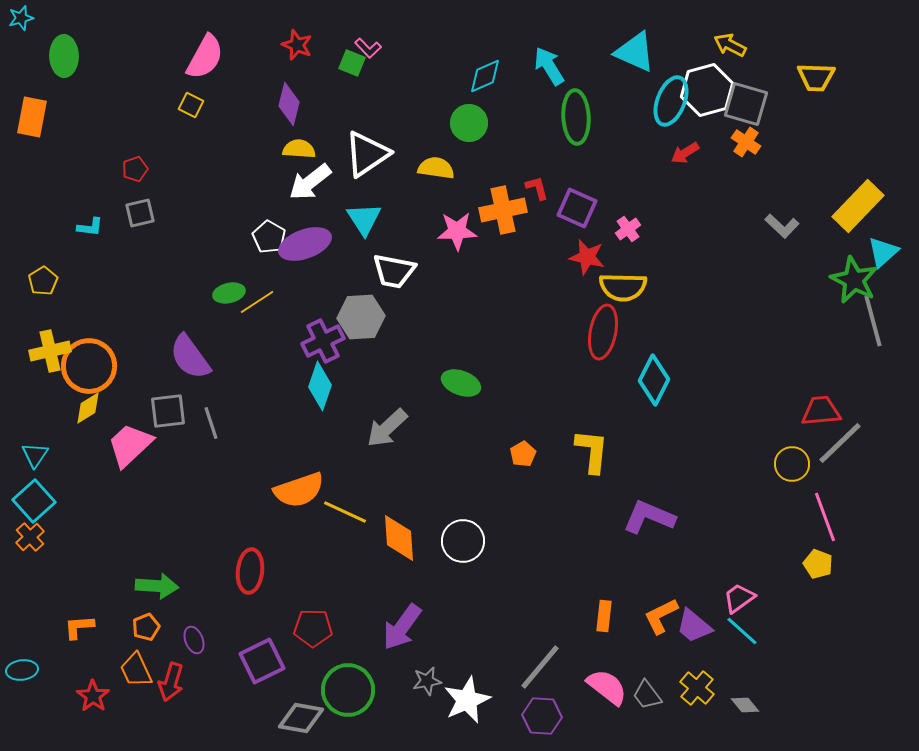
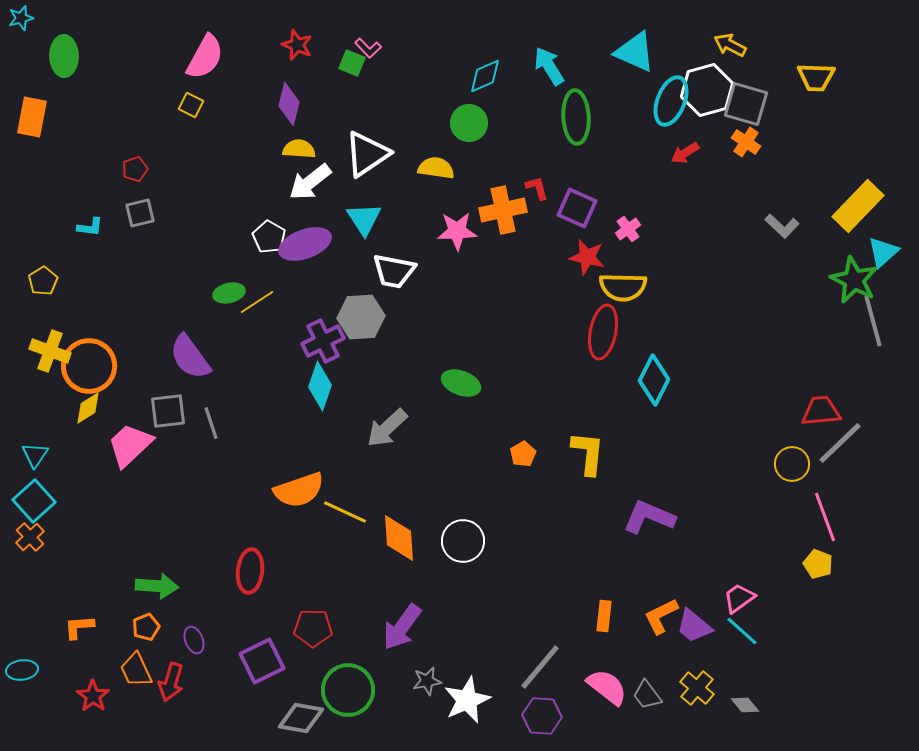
yellow cross at (50, 351): rotated 33 degrees clockwise
yellow L-shape at (592, 451): moved 4 px left, 2 px down
